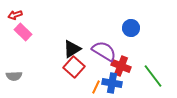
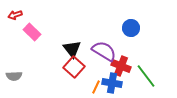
pink rectangle: moved 9 px right
black triangle: rotated 36 degrees counterclockwise
green line: moved 7 px left
